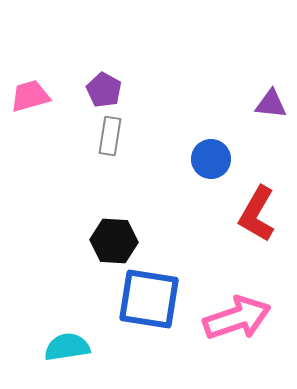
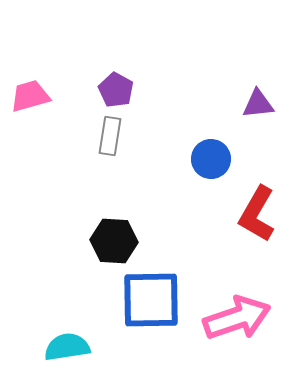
purple pentagon: moved 12 px right
purple triangle: moved 13 px left; rotated 12 degrees counterclockwise
blue square: moved 2 px right, 1 px down; rotated 10 degrees counterclockwise
